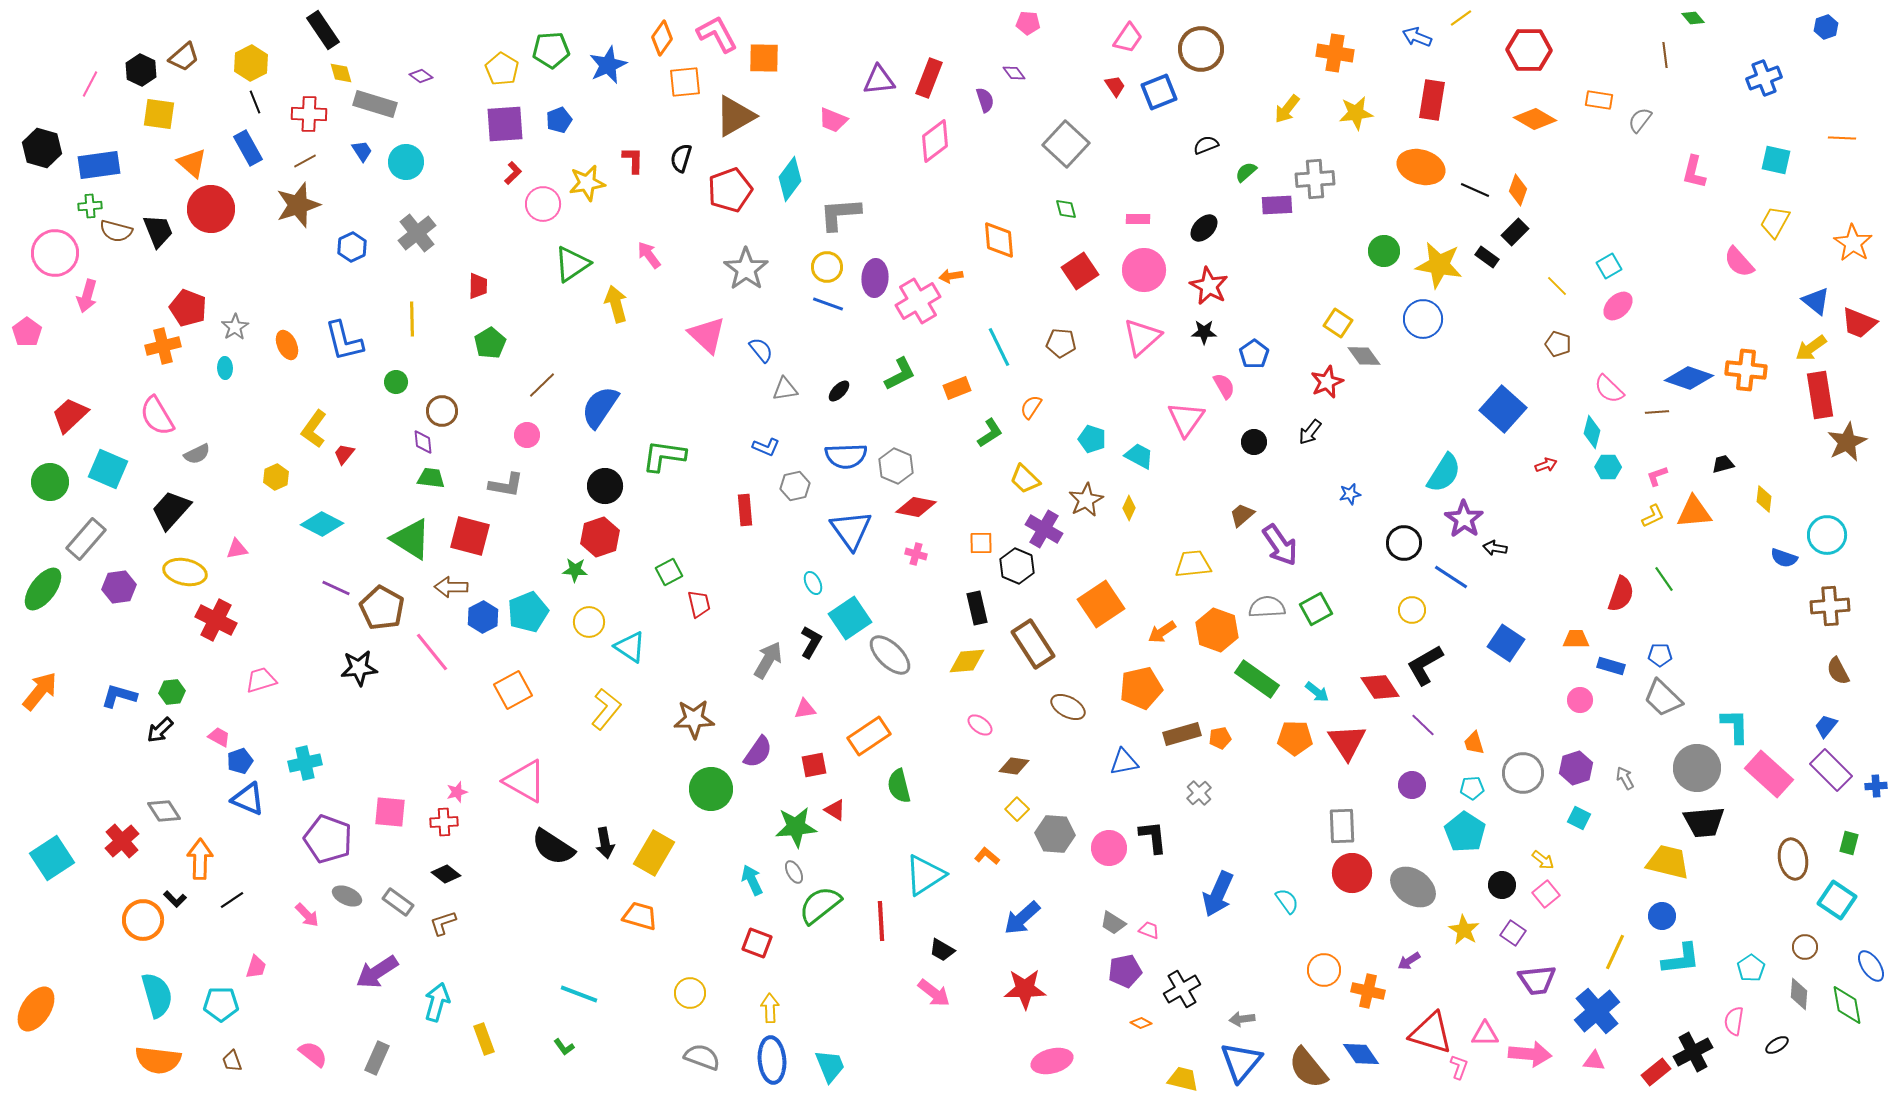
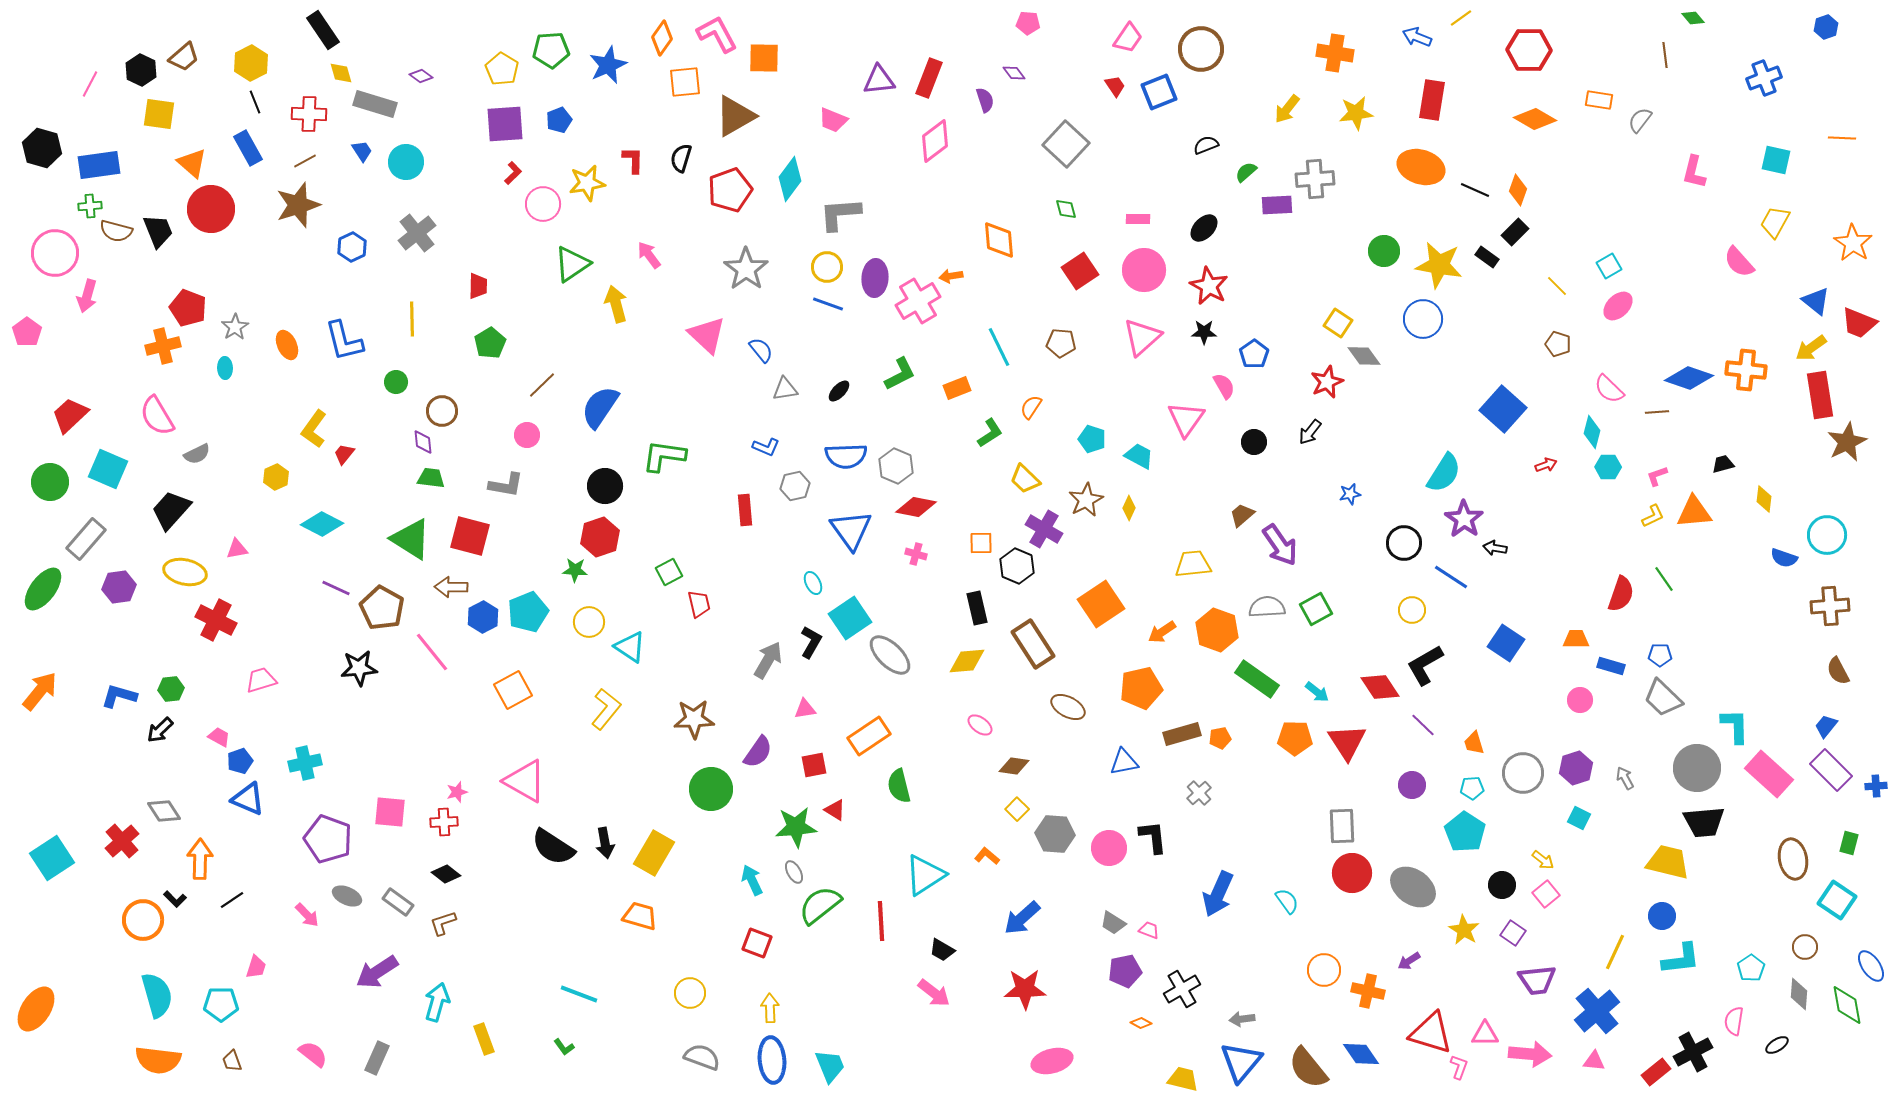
green hexagon at (172, 692): moved 1 px left, 3 px up
